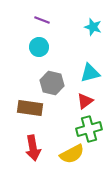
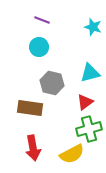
red triangle: moved 1 px down
